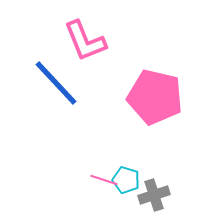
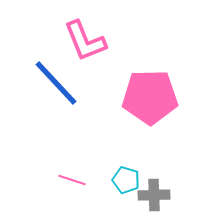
pink pentagon: moved 5 px left; rotated 14 degrees counterclockwise
pink line: moved 32 px left
gray cross: rotated 16 degrees clockwise
